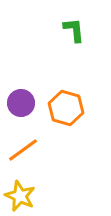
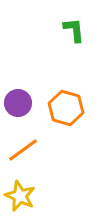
purple circle: moved 3 px left
